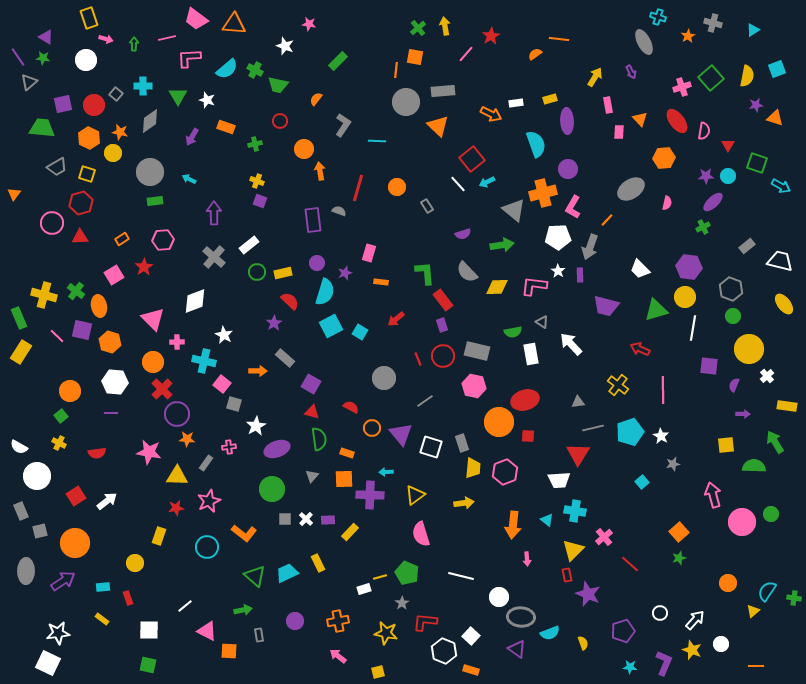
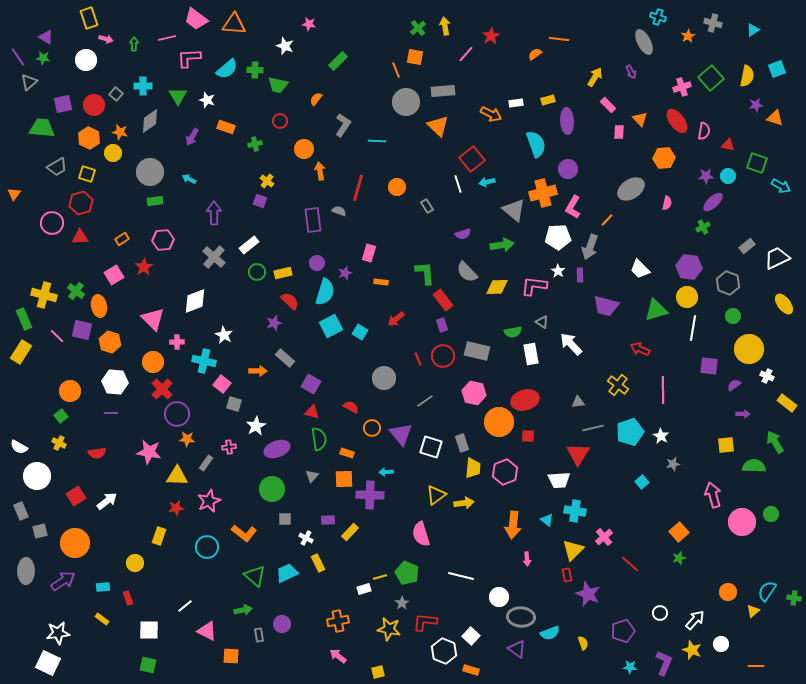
green cross at (255, 70): rotated 28 degrees counterclockwise
orange line at (396, 70): rotated 28 degrees counterclockwise
yellow rectangle at (550, 99): moved 2 px left, 1 px down
pink rectangle at (608, 105): rotated 35 degrees counterclockwise
red triangle at (728, 145): rotated 48 degrees counterclockwise
yellow cross at (257, 181): moved 10 px right; rotated 16 degrees clockwise
cyan arrow at (487, 182): rotated 14 degrees clockwise
white line at (458, 184): rotated 24 degrees clockwise
white trapezoid at (780, 261): moved 3 px left, 3 px up; rotated 40 degrees counterclockwise
gray hexagon at (731, 289): moved 3 px left, 6 px up
yellow circle at (685, 297): moved 2 px right
green rectangle at (19, 318): moved 5 px right, 1 px down
purple star at (274, 323): rotated 14 degrees clockwise
white cross at (767, 376): rotated 24 degrees counterclockwise
purple semicircle at (734, 385): rotated 32 degrees clockwise
pink hexagon at (474, 386): moved 7 px down
yellow rectangle at (787, 406): moved 3 px up; rotated 30 degrees clockwise
yellow triangle at (415, 495): moved 21 px right
white cross at (306, 519): moved 19 px down; rotated 16 degrees counterclockwise
orange circle at (728, 583): moved 9 px down
purple circle at (295, 621): moved 13 px left, 3 px down
yellow star at (386, 633): moved 3 px right, 4 px up
orange square at (229, 651): moved 2 px right, 5 px down
